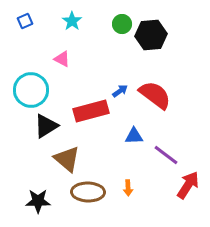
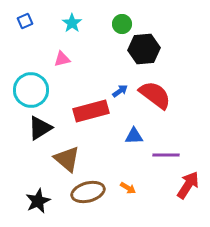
cyan star: moved 2 px down
black hexagon: moved 7 px left, 14 px down
pink triangle: rotated 42 degrees counterclockwise
black triangle: moved 6 px left, 2 px down
purple line: rotated 36 degrees counterclockwise
orange arrow: rotated 56 degrees counterclockwise
brown ellipse: rotated 16 degrees counterclockwise
black star: rotated 25 degrees counterclockwise
